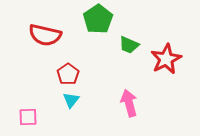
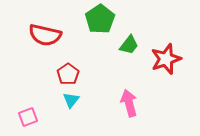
green pentagon: moved 2 px right
green trapezoid: rotated 75 degrees counterclockwise
red star: rotated 8 degrees clockwise
pink square: rotated 18 degrees counterclockwise
